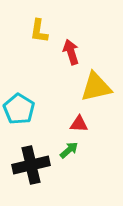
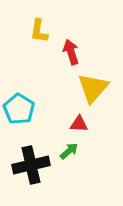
yellow triangle: moved 3 px left, 1 px down; rotated 36 degrees counterclockwise
green arrow: moved 1 px down
